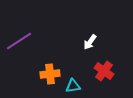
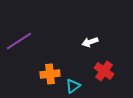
white arrow: rotated 35 degrees clockwise
cyan triangle: rotated 28 degrees counterclockwise
